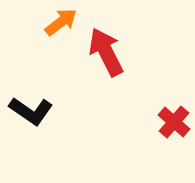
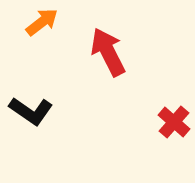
orange arrow: moved 19 px left
red arrow: moved 2 px right
